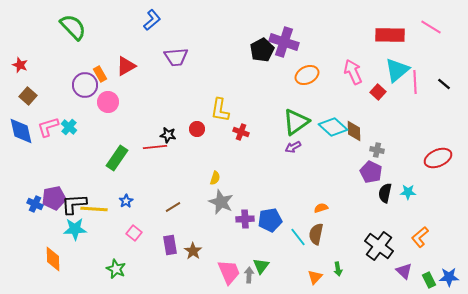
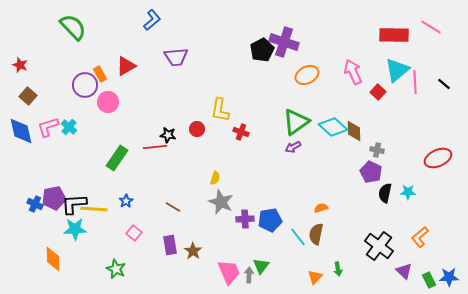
red rectangle at (390, 35): moved 4 px right
brown line at (173, 207): rotated 63 degrees clockwise
